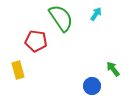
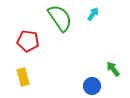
cyan arrow: moved 3 px left
green semicircle: moved 1 px left
red pentagon: moved 8 px left
yellow rectangle: moved 5 px right, 7 px down
